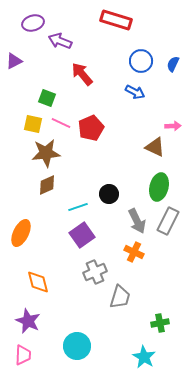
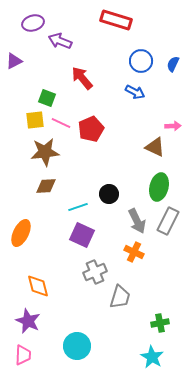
red arrow: moved 4 px down
yellow square: moved 2 px right, 4 px up; rotated 18 degrees counterclockwise
red pentagon: moved 1 px down
brown star: moved 1 px left, 1 px up
brown diamond: moved 1 px left, 1 px down; rotated 20 degrees clockwise
purple square: rotated 30 degrees counterclockwise
orange diamond: moved 4 px down
cyan star: moved 8 px right
